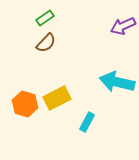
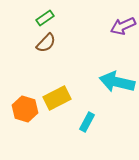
orange hexagon: moved 5 px down
